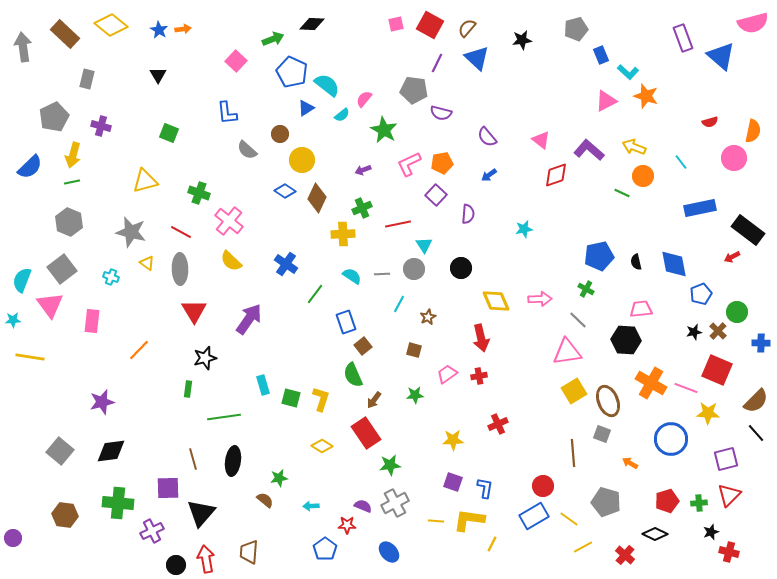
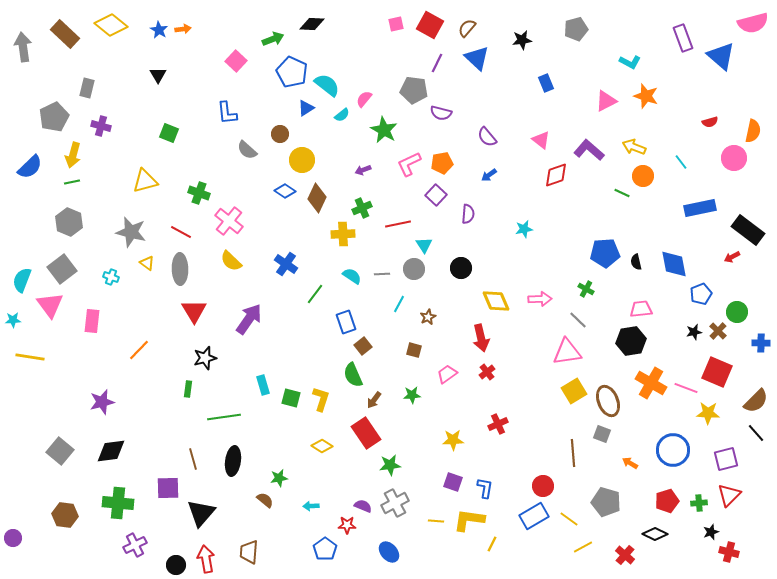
blue rectangle at (601, 55): moved 55 px left, 28 px down
cyan L-shape at (628, 72): moved 2 px right, 10 px up; rotated 15 degrees counterclockwise
gray rectangle at (87, 79): moved 9 px down
blue pentagon at (599, 256): moved 6 px right, 3 px up; rotated 8 degrees clockwise
black hexagon at (626, 340): moved 5 px right, 1 px down; rotated 12 degrees counterclockwise
red square at (717, 370): moved 2 px down
red cross at (479, 376): moved 8 px right, 4 px up; rotated 28 degrees counterclockwise
green star at (415, 395): moved 3 px left
blue circle at (671, 439): moved 2 px right, 11 px down
purple cross at (152, 531): moved 17 px left, 14 px down
